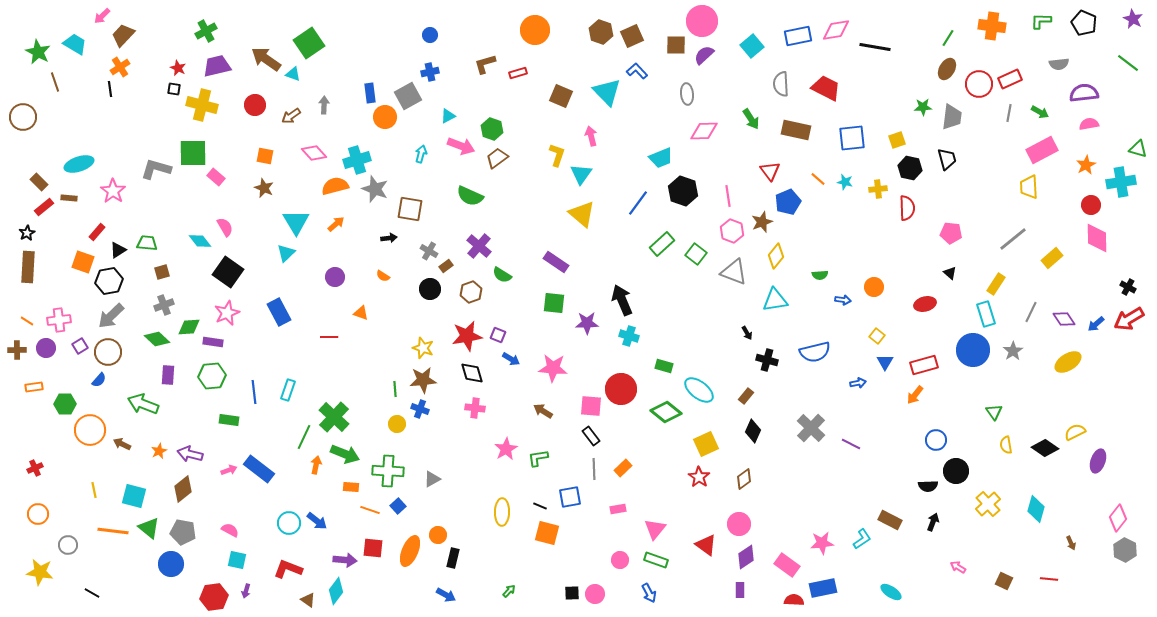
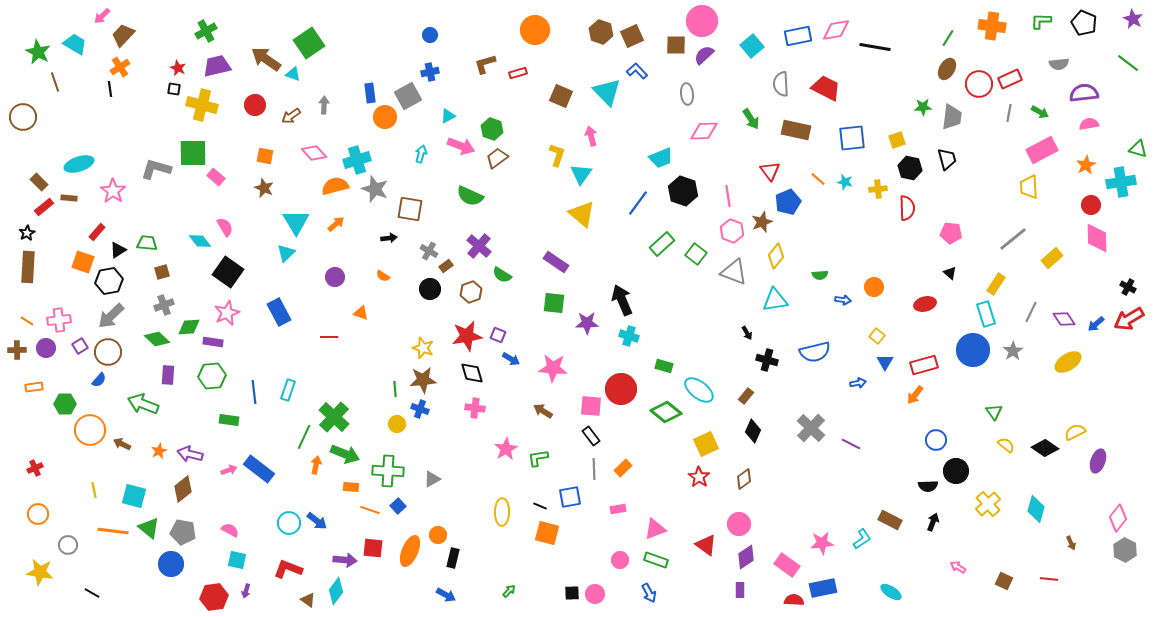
yellow semicircle at (1006, 445): rotated 138 degrees clockwise
pink triangle at (655, 529): rotated 30 degrees clockwise
